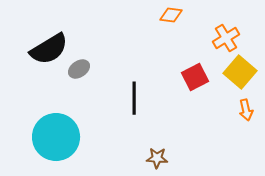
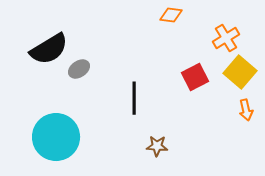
brown star: moved 12 px up
